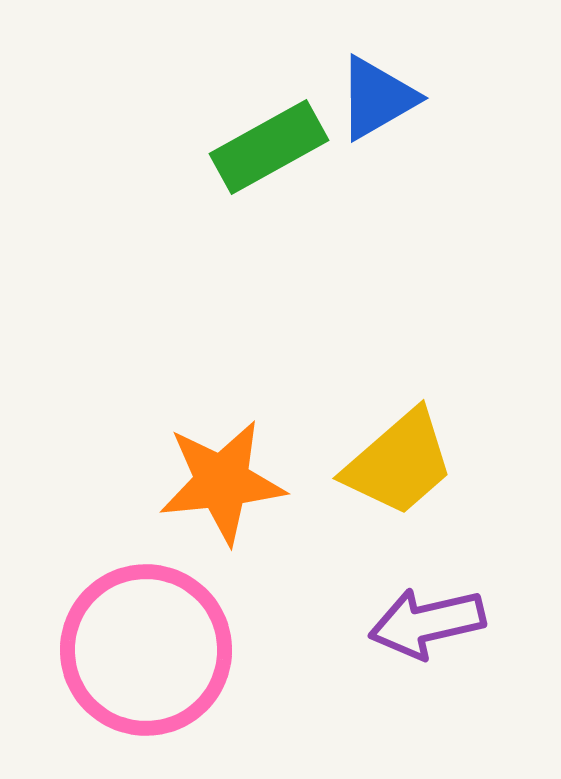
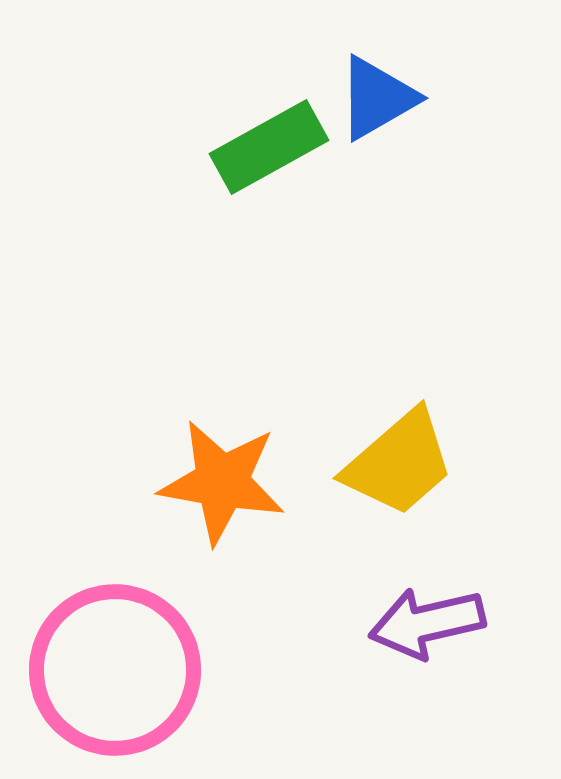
orange star: rotated 16 degrees clockwise
pink circle: moved 31 px left, 20 px down
